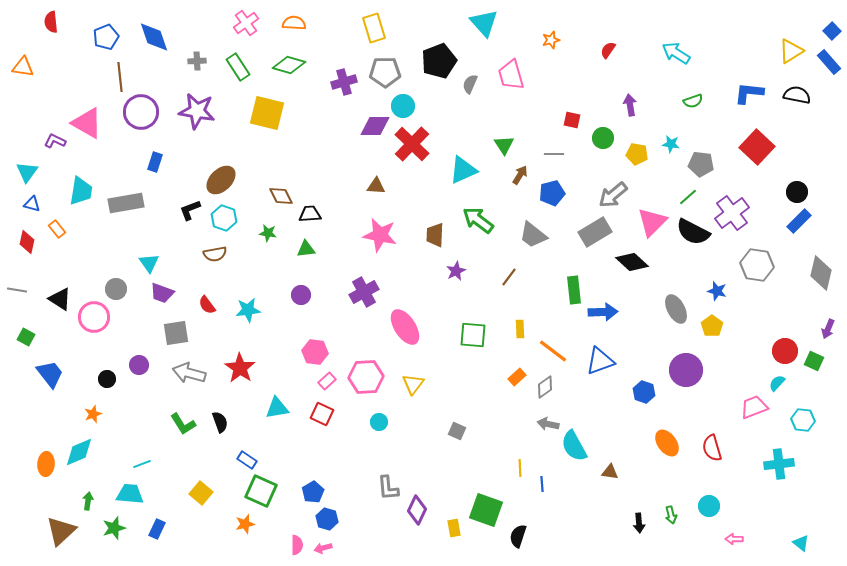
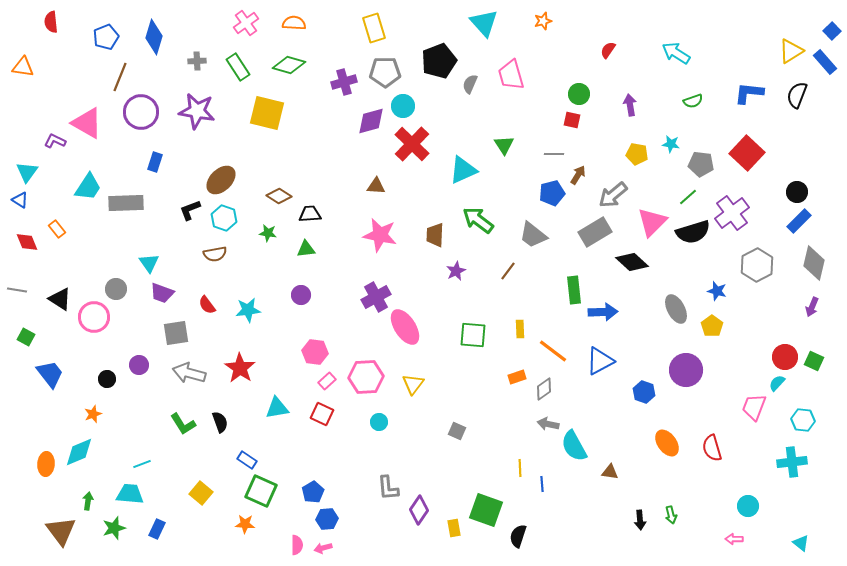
blue diamond at (154, 37): rotated 36 degrees clockwise
orange star at (551, 40): moved 8 px left, 19 px up
blue rectangle at (829, 62): moved 4 px left
brown line at (120, 77): rotated 28 degrees clockwise
black semicircle at (797, 95): rotated 80 degrees counterclockwise
purple diamond at (375, 126): moved 4 px left, 5 px up; rotated 16 degrees counterclockwise
green circle at (603, 138): moved 24 px left, 44 px up
red square at (757, 147): moved 10 px left, 6 px down
brown arrow at (520, 175): moved 58 px right
cyan trapezoid at (81, 191): moved 7 px right, 4 px up; rotated 24 degrees clockwise
brown diamond at (281, 196): moved 2 px left; rotated 30 degrees counterclockwise
gray rectangle at (126, 203): rotated 8 degrees clockwise
blue triangle at (32, 204): moved 12 px left, 4 px up; rotated 18 degrees clockwise
black semicircle at (693, 232): rotated 44 degrees counterclockwise
red diamond at (27, 242): rotated 35 degrees counterclockwise
gray hexagon at (757, 265): rotated 24 degrees clockwise
gray diamond at (821, 273): moved 7 px left, 10 px up
brown line at (509, 277): moved 1 px left, 6 px up
purple cross at (364, 292): moved 12 px right, 5 px down
purple arrow at (828, 329): moved 16 px left, 22 px up
red circle at (785, 351): moved 6 px down
blue triangle at (600, 361): rotated 8 degrees counterclockwise
orange rectangle at (517, 377): rotated 24 degrees clockwise
gray diamond at (545, 387): moved 1 px left, 2 px down
pink trapezoid at (754, 407): rotated 48 degrees counterclockwise
cyan cross at (779, 464): moved 13 px right, 2 px up
cyan circle at (709, 506): moved 39 px right
purple diamond at (417, 510): moved 2 px right; rotated 8 degrees clockwise
blue hexagon at (327, 519): rotated 20 degrees counterclockwise
black arrow at (639, 523): moved 1 px right, 3 px up
orange star at (245, 524): rotated 18 degrees clockwise
brown triangle at (61, 531): rotated 24 degrees counterclockwise
